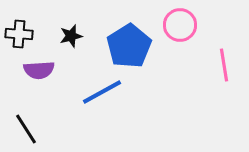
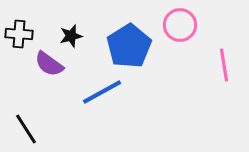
purple semicircle: moved 10 px right, 6 px up; rotated 40 degrees clockwise
